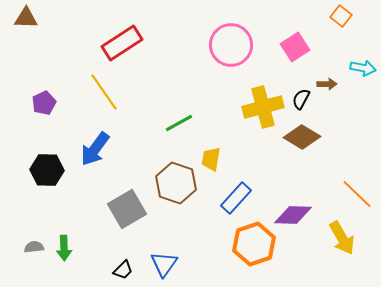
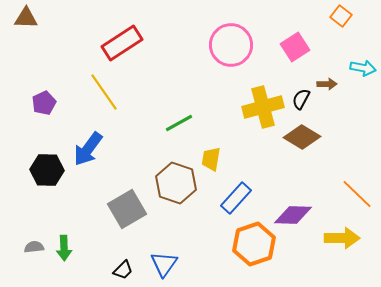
blue arrow: moved 7 px left
yellow arrow: rotated 60 degrees counterclockwise
